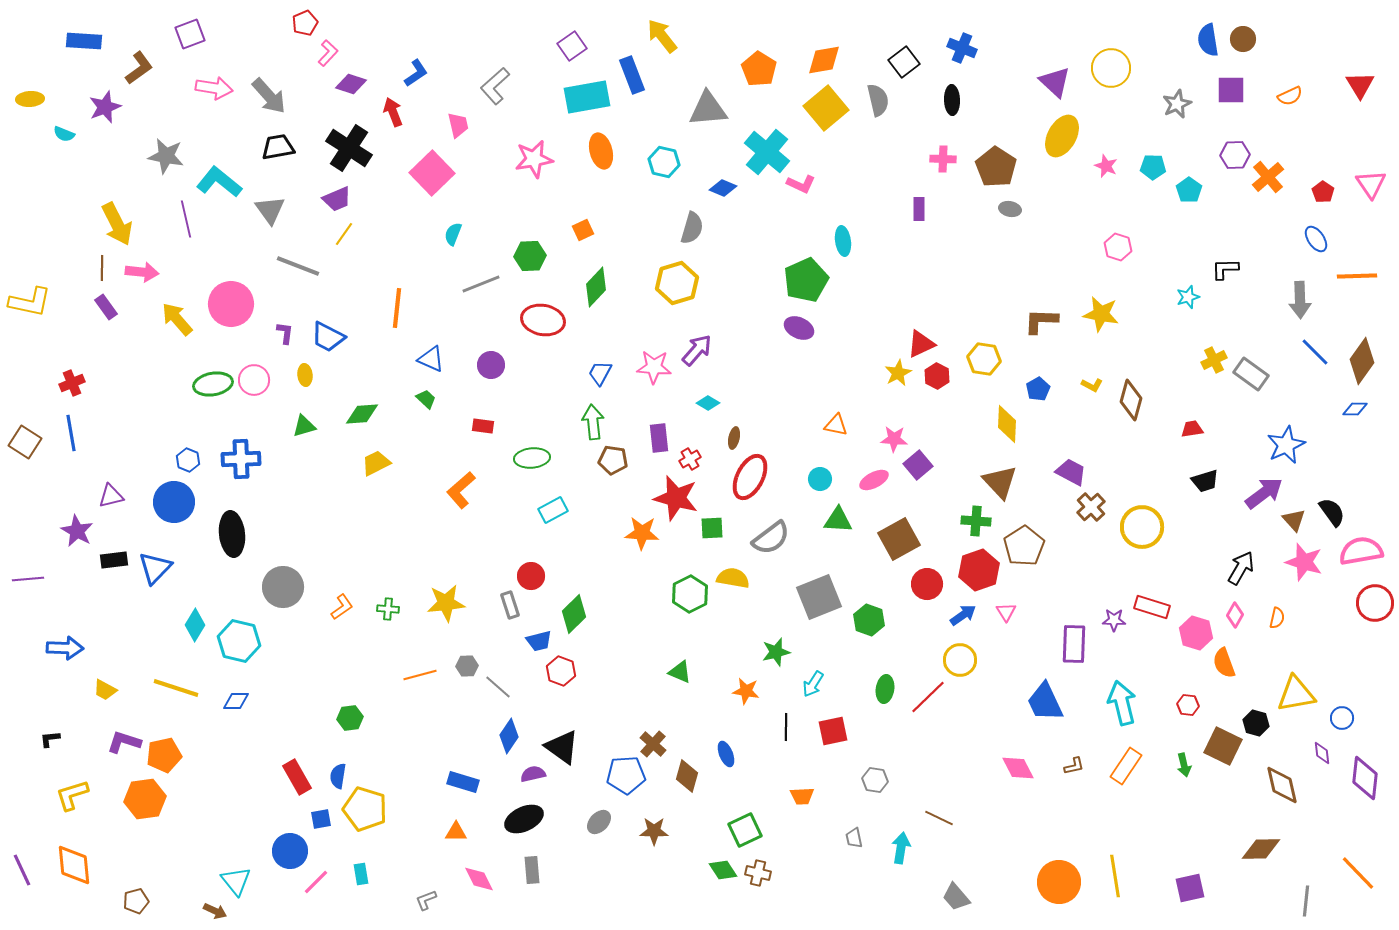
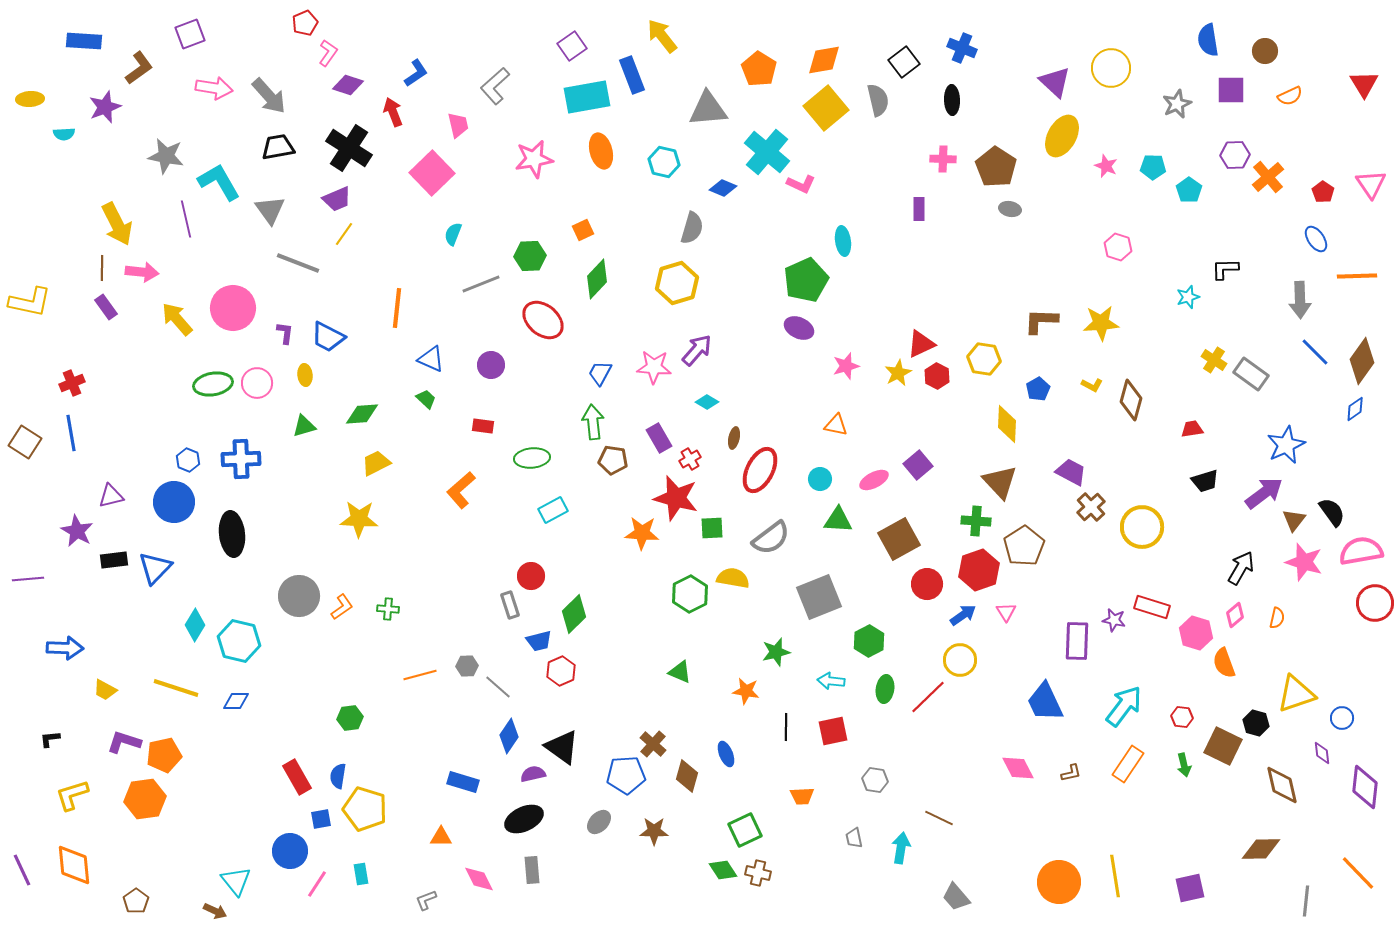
brown circle at (1243, 39): moved 22 px right, 12 px down
pink L-shape at (328, 53): rotated 8 degrees counterclockwise
purple diamond at (351, 84): moved 3 px left, 1 px down
red triangle at (1360, 85): moved 4 px right, 1 px up
cyan semicircle at (64, 134): rotated 25 degrees counterclockwise
cyan L-shape at (219, 182): rotated 21 degrees clockwise
gray line at (298, 266): moved 3 px up
green diamond at (596, 287): moved 1 px right, 8 px up
pink circle at (231, 304): moved 2 px right, 4 px down
yellow star at (1101, 314): moved 9 px down; rotated 15 degrees counterclockwise
red ellipse at (543, 320): rotated 30 degrees clockwise
yellow cross at (1214, 360): rotated 30 degrees counterclockwise
pink circle at (254, 380): moved 3 px right, 3 px down
cyan diamond at (708, 403): moved 1 px left, 1 px up
blue diamond at (1355, 409): rotated 35 degrees counterclockwise
purple rectangle at (659, 438): rotated 24 degrees counterclockwise
pink star at (894, 439): moved 48 px left, 73 px up; rotated 20 degrees counterclockwise
red ellipse at (750, 477): moved 10 px right, 7 px up
brown triangle at (1294, 520): rotated 20 degrees clockwise
gray circle at (283, 587): moved 16 px right, 9 px down
yellow star at (446, 603): moved 87 px left, 84 px up; rotated 9 degrees clockwise
pink diamond at (1235, 615): rotated 20 degrees clockwise
green hexagon at (869, 620): moved 21 px down; rotated 12 degrees clockwise
purple star at (1114, 620): rotated 10 degrees clockwise
purple rectangle at (1074, 644): moved 3 px right, 3 px up
red hexagon at (561, 671): rotated 16 degrees clockwise
cyan arrow at (813, 684): moved 18 px right, 3 px up; rotated 64 degrees clockwise
yellow triangle at (1296, 694): rotated 9 degrees counterclockwise
cyan arrow at (1122, 703): moved 2 px right, 3 px down; rotated 51 degrees clockwise
red hexagon at (1188, 705): moved 6 px left, 12 px down
brown L-shape at (1074, 766): moved 3 px left, 7 px down
orange rectangle at (1126, 766): moved 2 px right, 2 px up
purple diamond at (1365, 778): moved 9 px down
orange triangle at (456, 832): moved 15 px left, 5 px down
pink line at (316, 882): moved 1 px right, 2 px down; rotated 12 degrees counterclockwise
brown pentagon at (136, 901): rotated 20 degrees counterclockwise
